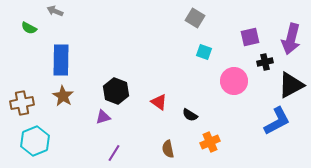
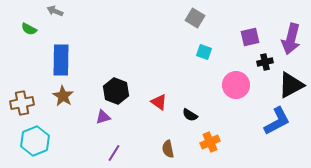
green semicircle: moved 1 px down
pink circle: moved 2 px right, 4 px down
